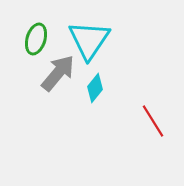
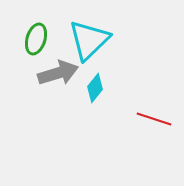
cyan triangle: rotated 12 degrees clockwise
gray arrow: rotated 33 degrees clockwise
red line: moved 1 px right, 2 px up; rotated 40 degrees counterclockwise
